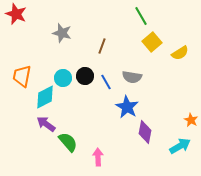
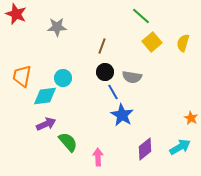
green line: rotated 18 degrees counterclockwise
gray star: moved 5 px left, 6 px up; rotated 18 degrees counterclockwise
yellow semicircle: moved 3 px right, 10 px up; rotated 138 degrees clockwise
black circle: moved 20 px right, 4 px up
blue line: moved 7 px right, 10 px down
cyan diamond: moved 1 px up; rotated 20 degrees clockwise
blue star: moved 5 px left, 8 px down
orange star: moved 2 px up
purple arrow: rotated 120 degrees clockwise
purple diamond: moved 17 px down; rotated 40 degrees clockwise
cyan arrow: moved 1 px down
